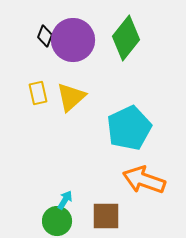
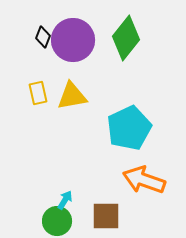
black diamond: moved 2 px left, 1 px down
yellow triangle: moved 1 px right, 1 px up; rotated 32 degrees clockwise
